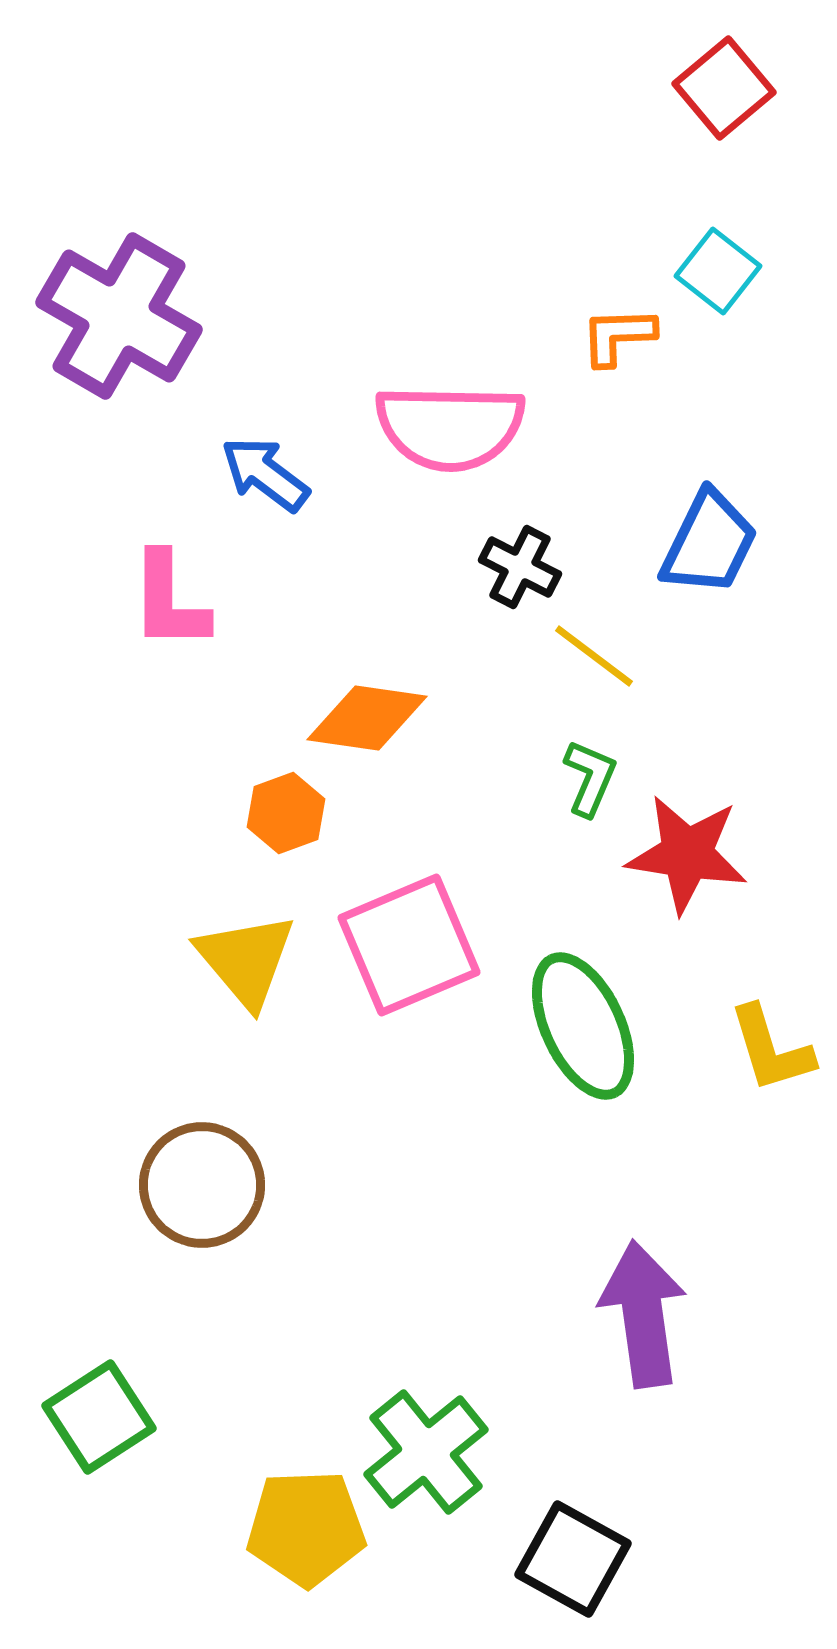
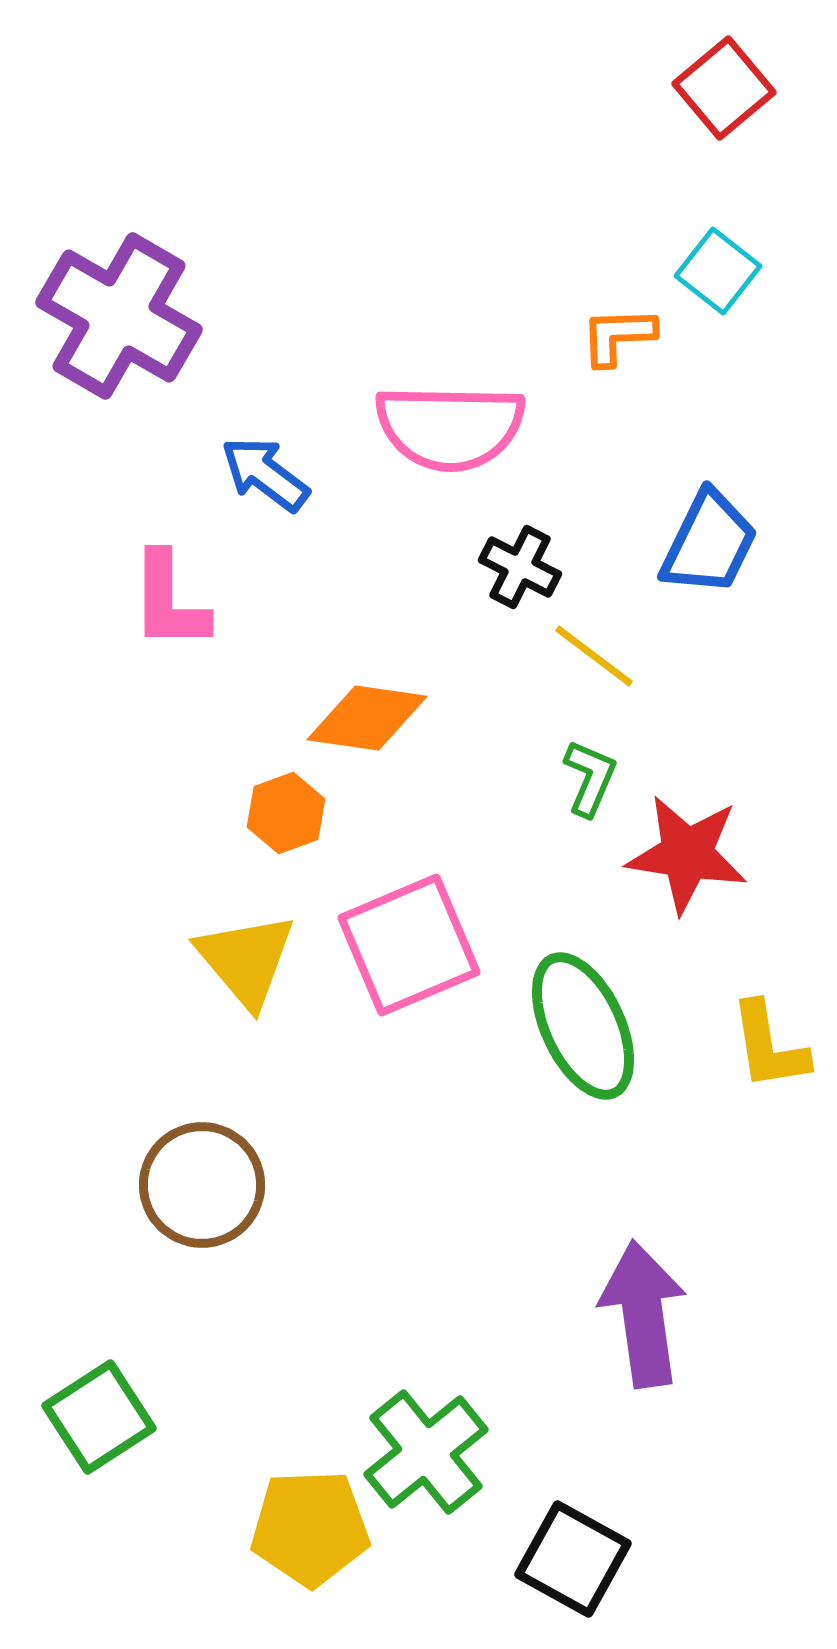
yellow L-shape: moved 2 px left, 3 px up; rotated 8 degrees clockwise
yellow pentagon: moved 4 px right
